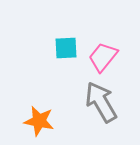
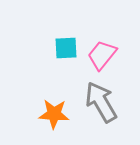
pink trapezoid: moved 1 px left, 2 px up
orange star: moved 15 px right, 7 px up; rotated 8 degrees counterclockwise
